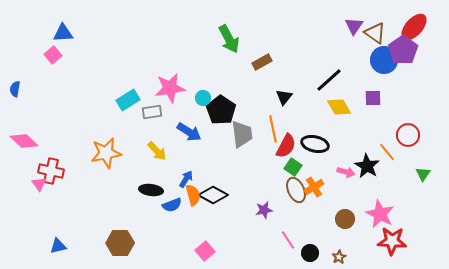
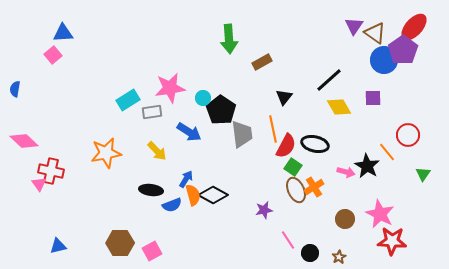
green arrow at (229, 39): rotated 24 degrees clockwise
pink square at (205, 251): moved 53 px left; rotated 12 degrees clockwise
